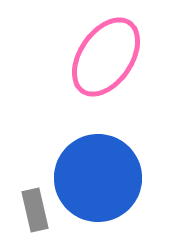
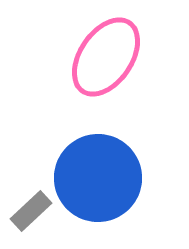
gray rectangle: moved 4 px left, 1 px down; rotated 60 degrees clockwise
